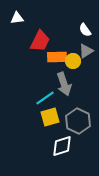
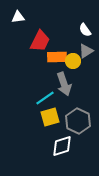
white triangle: moved 1 px right, 1 px up
